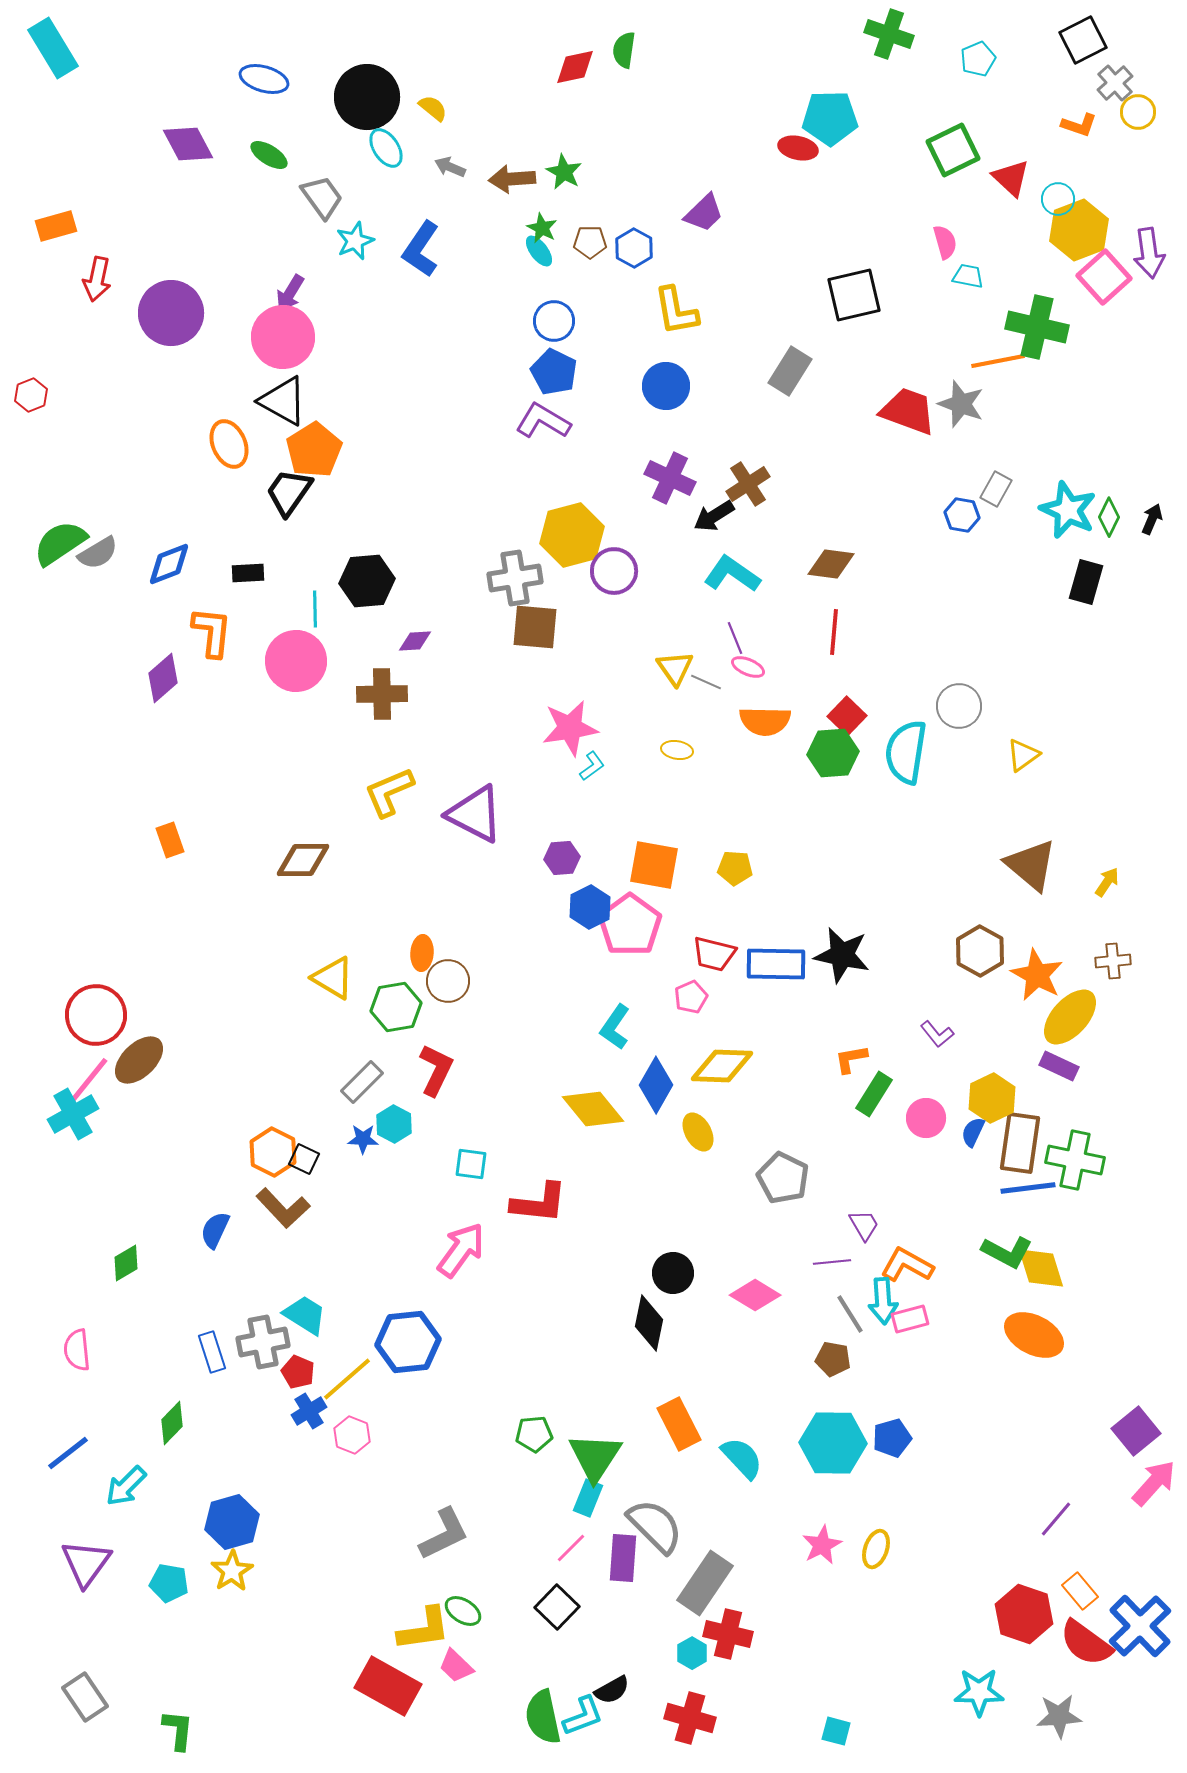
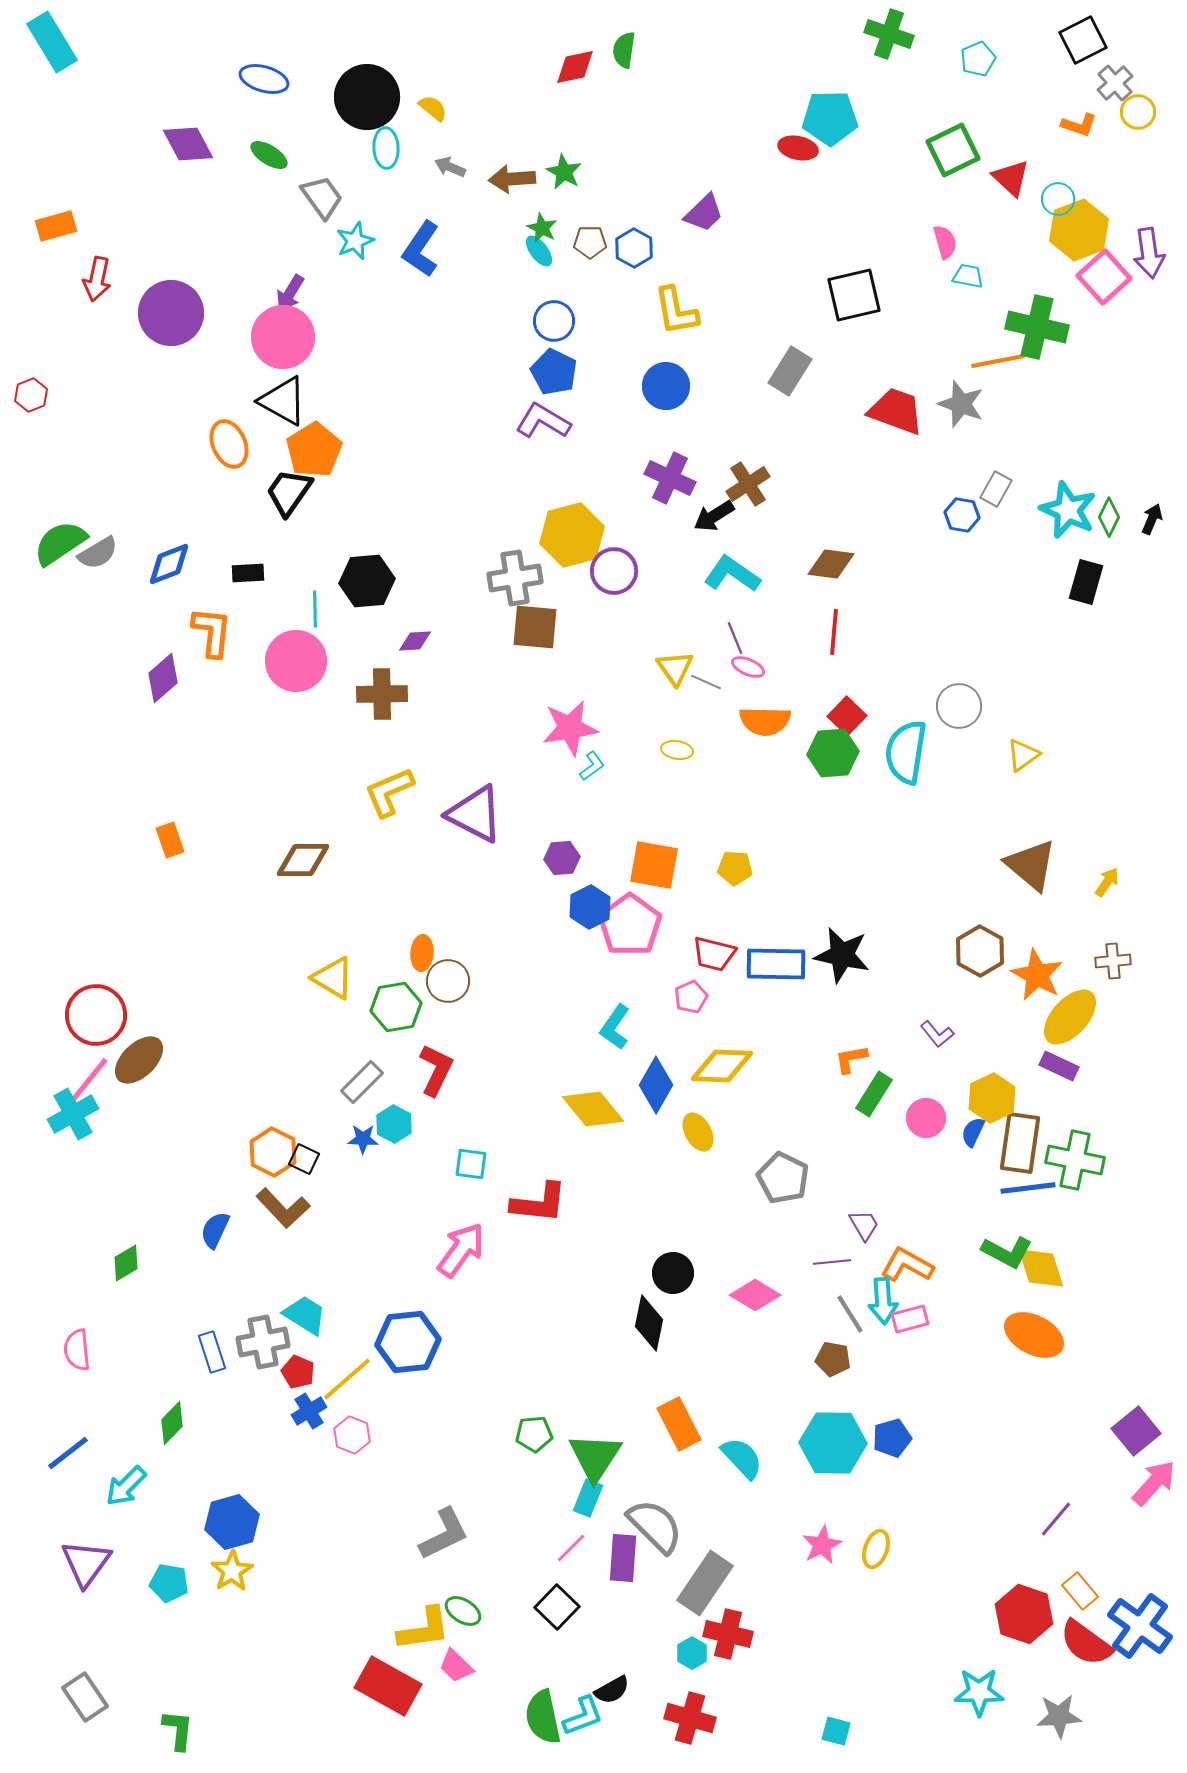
cyan rectangle at (53, 48): moved 1 px left, 6 px up
cyan ellipse at (386, 148): rotated 30 degrees clockwise
red trapezoid at (908, 411): moved 12 px left
blue cross at (1140, 1626): rotated 10 degrees counterclockwise
